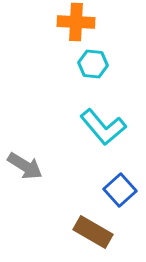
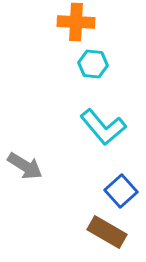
blue square: moved 1 px right, 1 px down
brown rectangle: moved 14 px right
